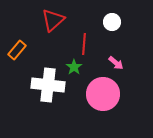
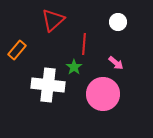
white circle: moved 6 px right
